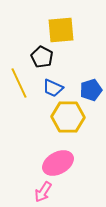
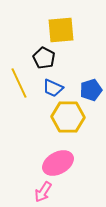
black pentagon: moved 2 px right, 1 px down
